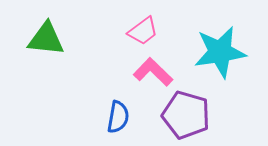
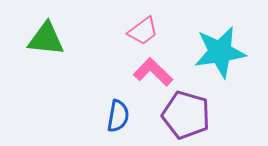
blue semicircle: moved 1 px up
